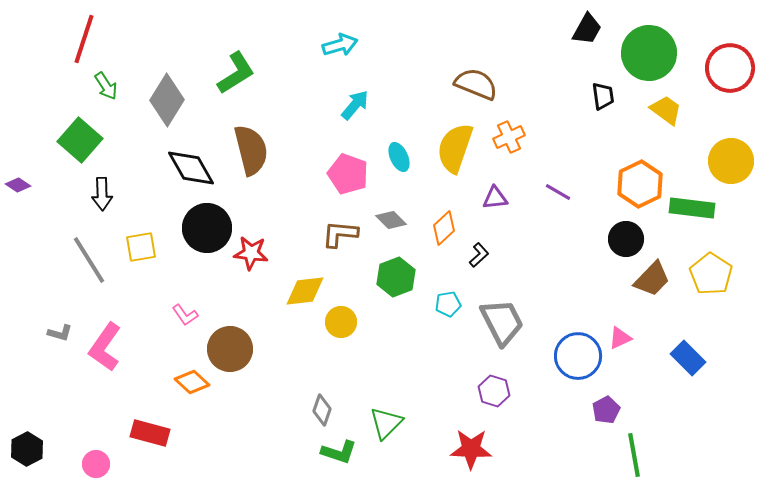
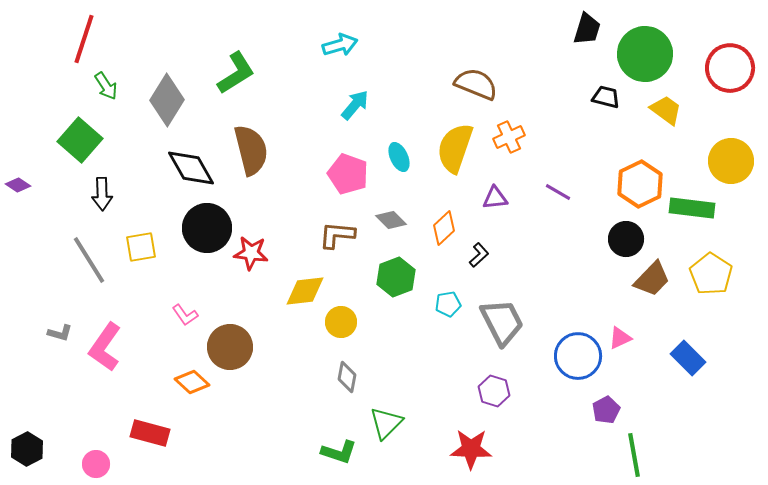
black trapezoid at (587, 29): rotated 12 degrees counterclockwise
green circle at (649, 53): moved 4 px left, 1 px down
black trapezoid at (603, 96): moved 3 px right, 1 px down; rotated 68 degrees counterclockwise
brown L-shape at (340, 234): moved 3 px left, 1 px down
brown circle at (230, 349): moved 2 px up
gray diamond at (322, 410): moved 25 px right, 33 px up; rotated 8 degrees counterclockwise
